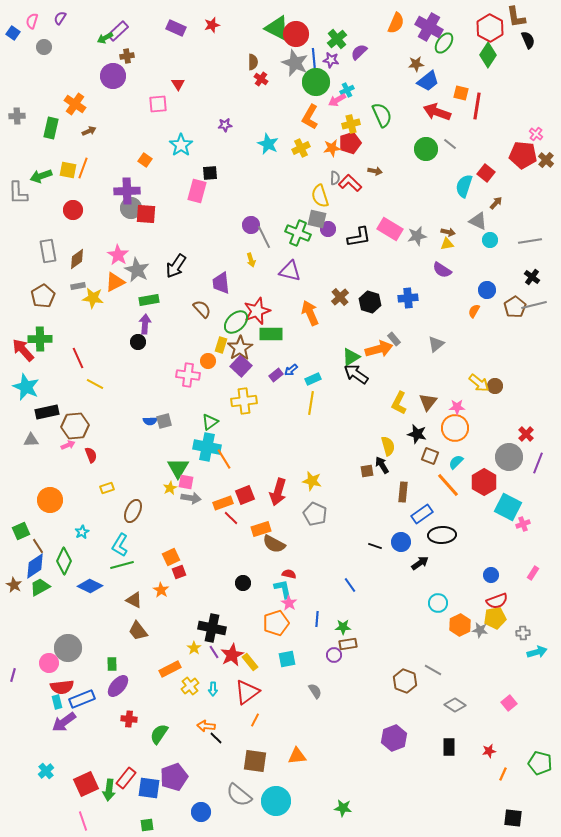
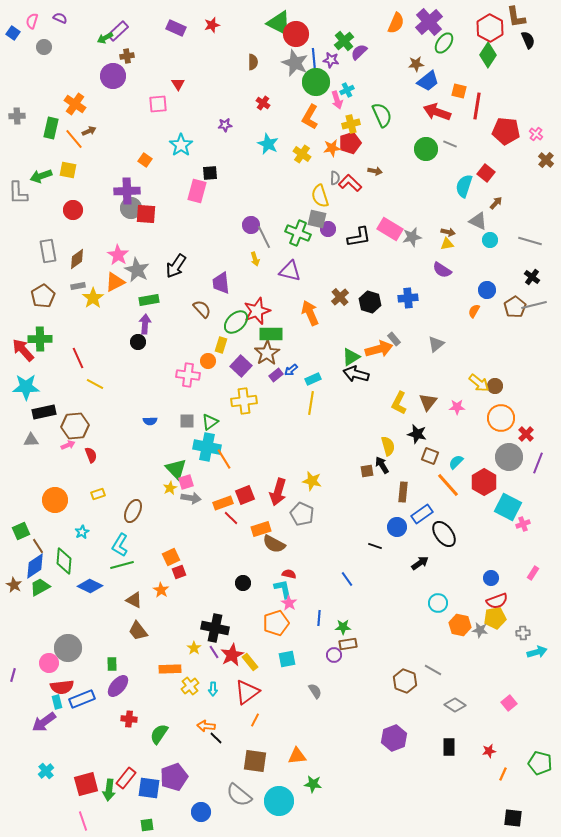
purple semicircle at (60, 18): rotated 80 degrees clockwise
purple cross at (429, 27): moved 5 px up; rotated 20 degrees clockwise
green triangle at (277, 28): moved 2 px right, 5 px up
green cross at (337, 39): moved 7 px right, 2 px down
red cross at (261, 79): moved 2 px right, 24 px down
orange square at (461, 93): moved 2 px left, 2 px up
pink arrow at (337, 100): rotated 78 degrees counterclockwise
gray line at (450, 144): rotated 16 degrees counterclockwise
yellow cross at (301, 148): moved 1 px right, 6 px down; rotated 30 degrees counterclockwise
red pentagon at (523, 155): moved 17 px left, 24 px up
orange line at (83, 168): moved 9 px left, 29 px up; rotated 60 degrees counterclockwise
gray star at (417, 236): moved 5 px left, 1 px down
gray line at (530, 241): rotated 25 degrees clockwise
yellow arrow at (251, 260): moved 4 px right, 1 px up
yellow star at (93, 298): rotated 30 degrees clockwise
brown star at (240, 348): moved 27 px right, 5 px down
black arrow at (356, 374): rotated 20 degrees counterclockwise
cyan star at (26, 387): rotated 24 degrees counterclockwise
black rectangle at (47, 412): moved 3 px left
gray square at (164, 421): moved 23 px right; rotated 14 degrees clockwise
orange circle at (455, 428): moved 46 px right, 10 px up
green triangle at (178, 468): moved 2 px left, 1 px down; rotated 15 degrees counterclockwise
pink square at (186, 482): rotated 28 degrees counterclockwise
yellow rectangle at (107, 488): moved 9 px left, 6 px down
orange circle at (50, 500): moved 5 px right
gray pentagon at (315, 514): moved 13 px left
black ellipse at (442, 535): moved 2 px right, 1 px up; rotated 56 degrees clockwise
blue circle at (401, 542): moved 4 px left, 15 px up
green diamond at (64, 561): rotated 20 degrees counterclockwise
blue circle at (491, 575): moved 3 px down
blue line at (350, 585): moved 3 px left, 6 px up
blue line at (317, 619): moved 2 px right, 1 px up
orange hexagon at (460, 625): rotated 20 degrees counterclockwise
black cross at (212, 628): moved 3 px right
orange rectangle at (170, 669): rotated 25 degrees clockwise
purple arrow at (64, 722): moved 20 px left
red square at (86, 784): rotated 10 degrees clockwise
cyan circle at (276, 801): moved 3 px right
green star at (343, 808): moved 30 px left, 24 px up
